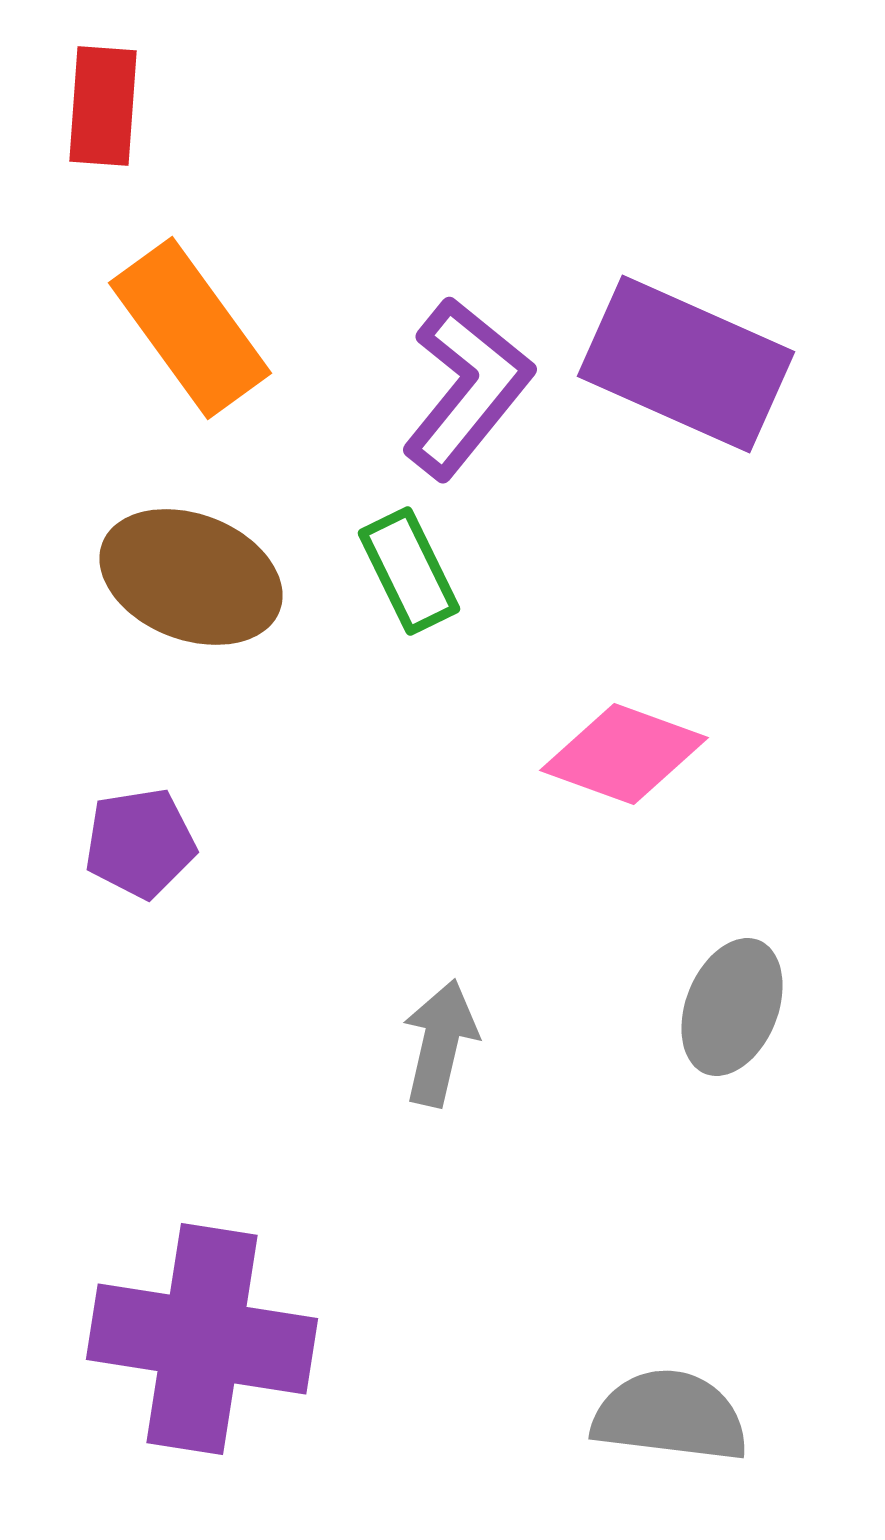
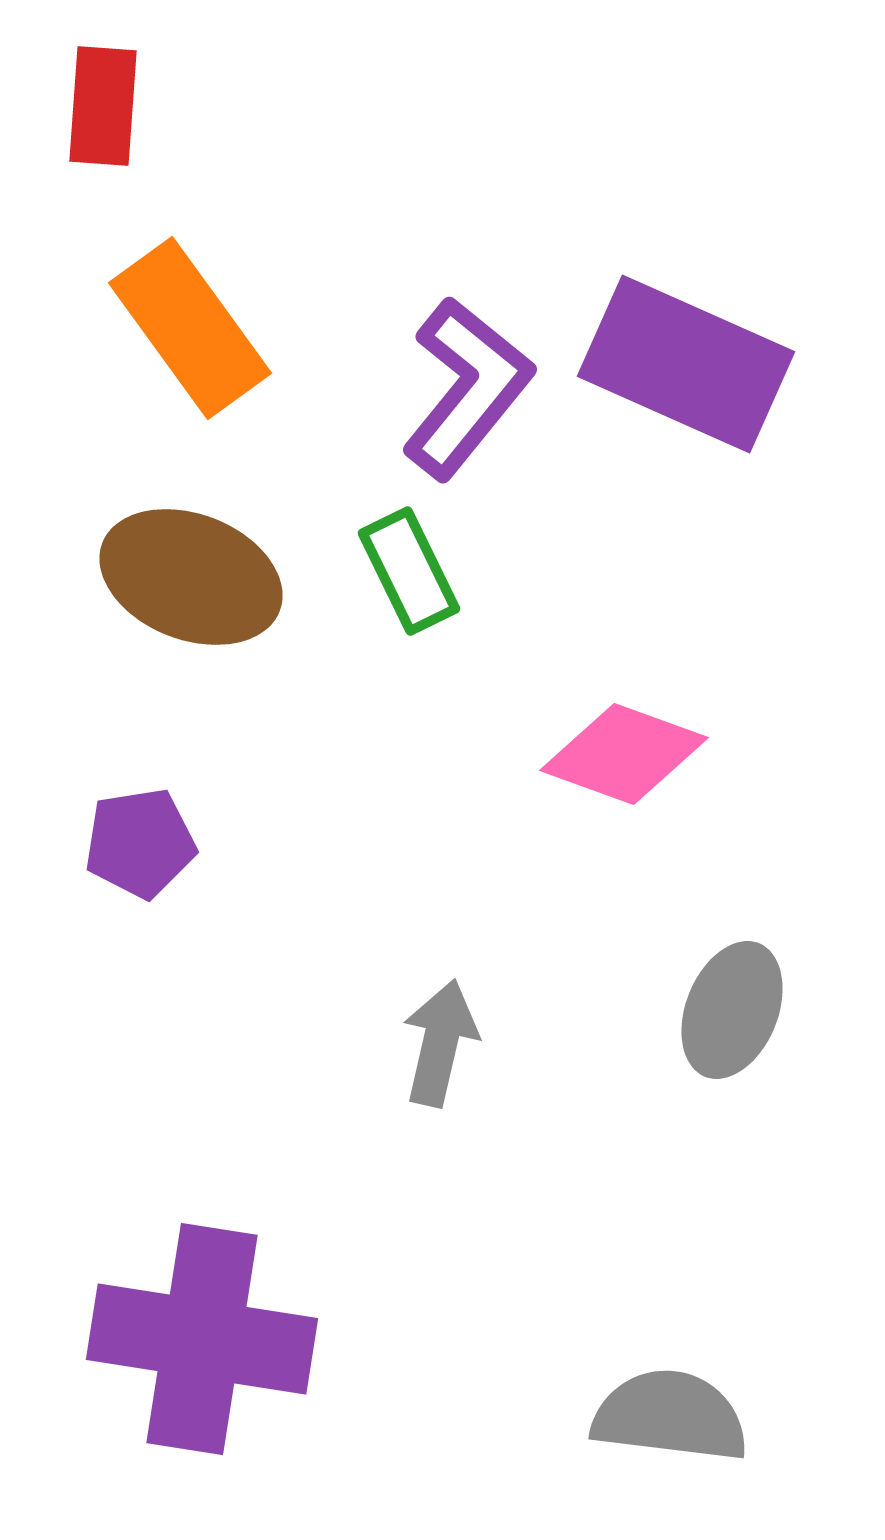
gray ellipse: moved 3 px down
